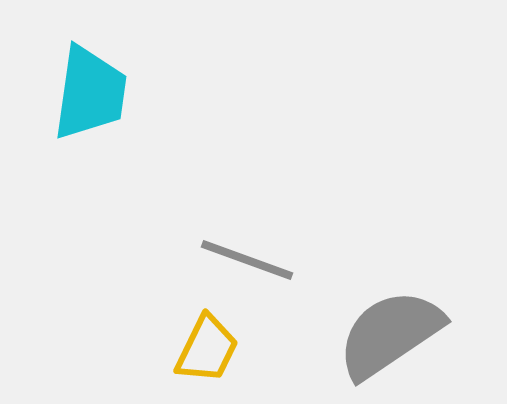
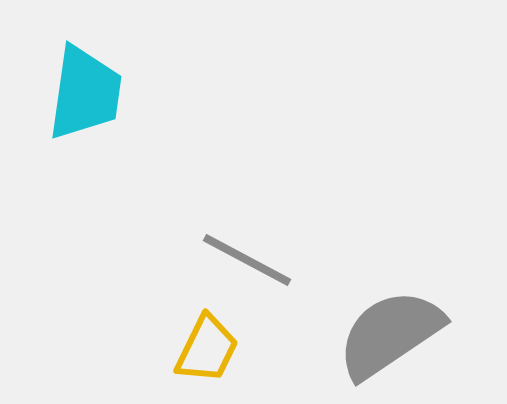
cyan trapezoid: moved 5 px left
gray line: rotated 8 degrees clockwise
